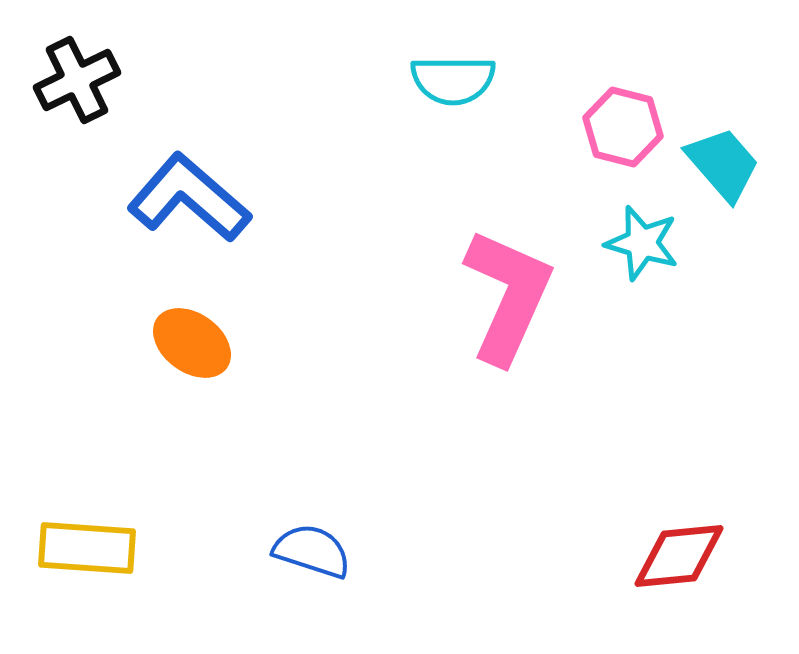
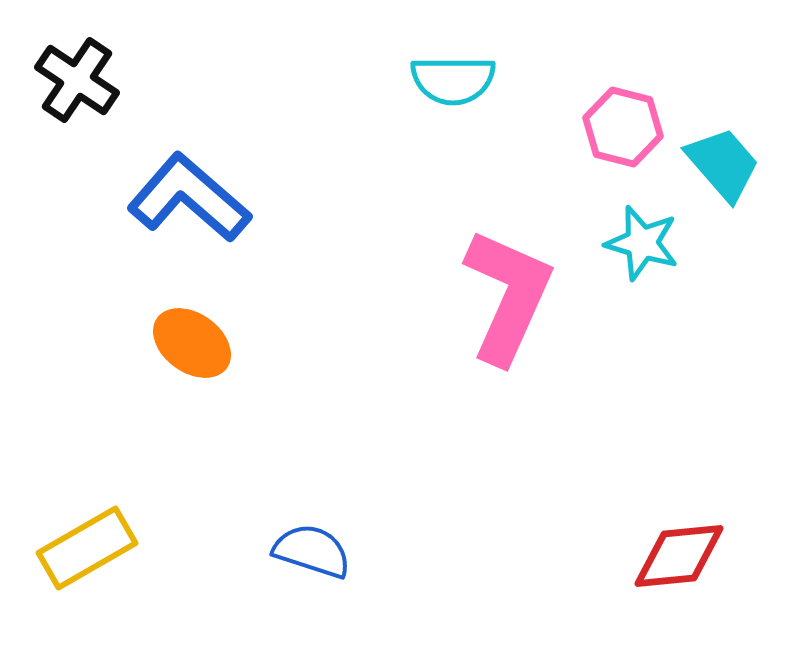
black cross: rotated 30 degrees counterclockwise
yellow rectangle: rotated 34 degrees counterclockwise
